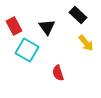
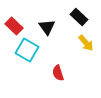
black rectangle: moved 1 px right, 2 px down
red rectangle: rotated 18 degrees counterclockwise
